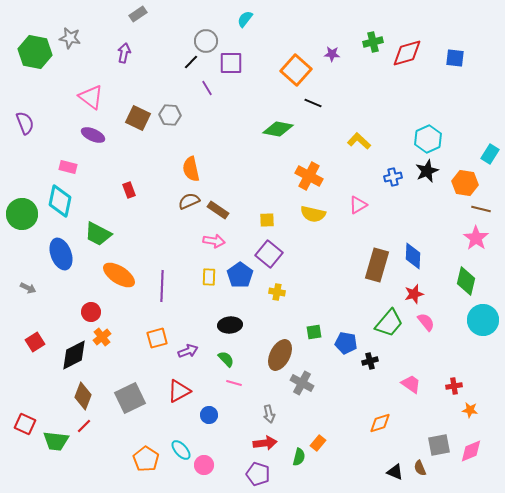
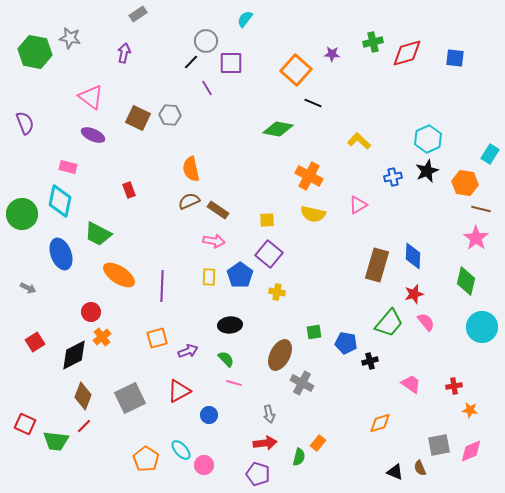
cyan circle at (483, 320): moved 1 px left, 7 px down
